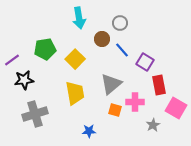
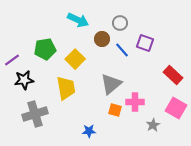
cyan arrow: moved 1 px left, 2 px down; rotated 55 degrees counterclockwise
purple square: moved 19 px up; rotated 12 degrees counterclockwise
red rectangle: moved 14 px right, 10 px up; rotated 36 degrees counterclockwise
yellow trapezoid: moved 9 px left, 5 px up
